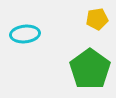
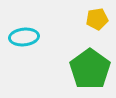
cyan ellipse: moved 1 px left, 3 px down
